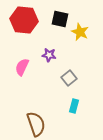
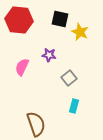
red hexagon: moved 5 px left
